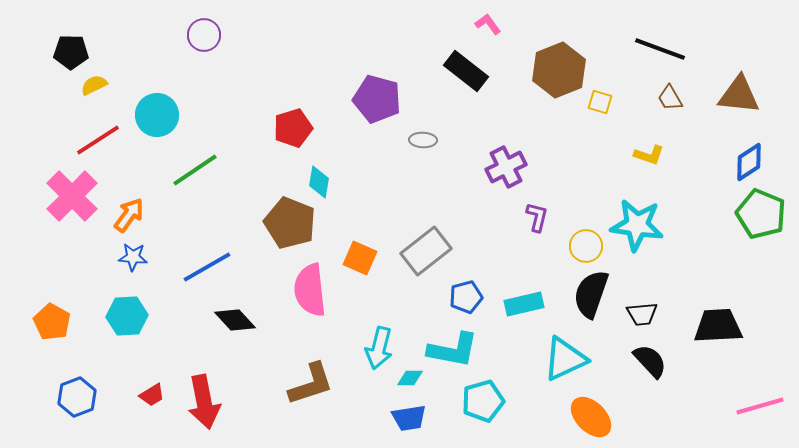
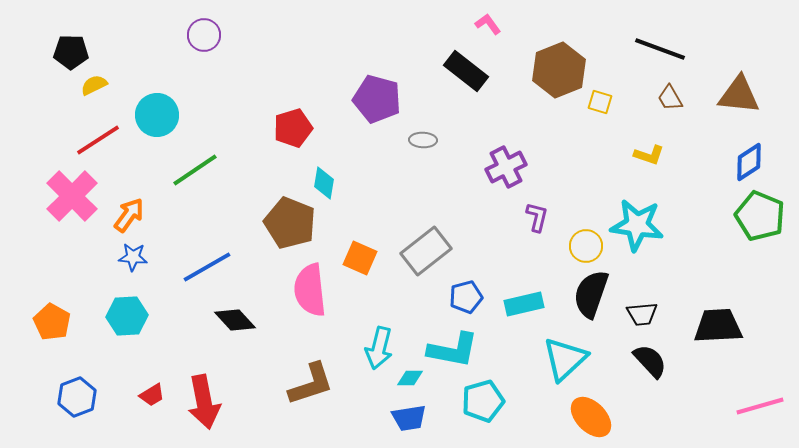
cyan diamond at (319, 182): moved 5 px right, 1 px down
green pentagon at (761, 214): moved 1 px left, 2 px down
cyan triangle at (565, 359): rotated 18 degrees counterclockwise
